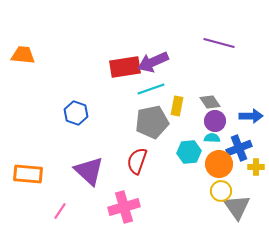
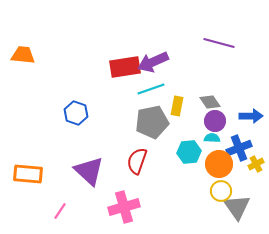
yellow cross: moved 3 px up; rotated 28 degrees counterclockwise
